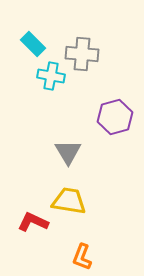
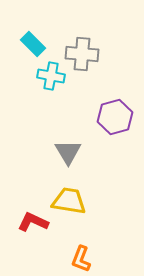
orange L-shape: moved 1 px left, 2 px down
